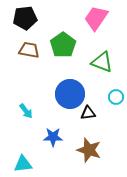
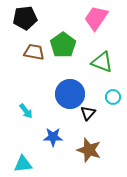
brown trapezoid: moved 5 px right, 2 px down
cyan circle: moved 3 px left
black triangle: rotated 42 degrees counterclockwise
